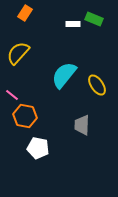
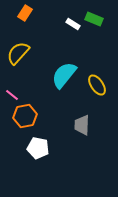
white rectangle: rotated 32 degrees clockwise
orange hexagon: rotated 20 degrees counterclockwise
